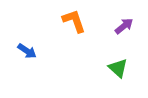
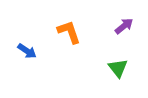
orange L-shape: moved 5 px left, 11 px down
green triangle: rotated 10 degrees clockwise
